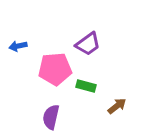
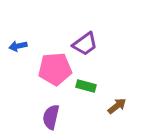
purple trapezoid: moved 3 px left
